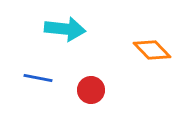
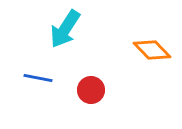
cyan arrow: rotated 117 degrees clockwise
